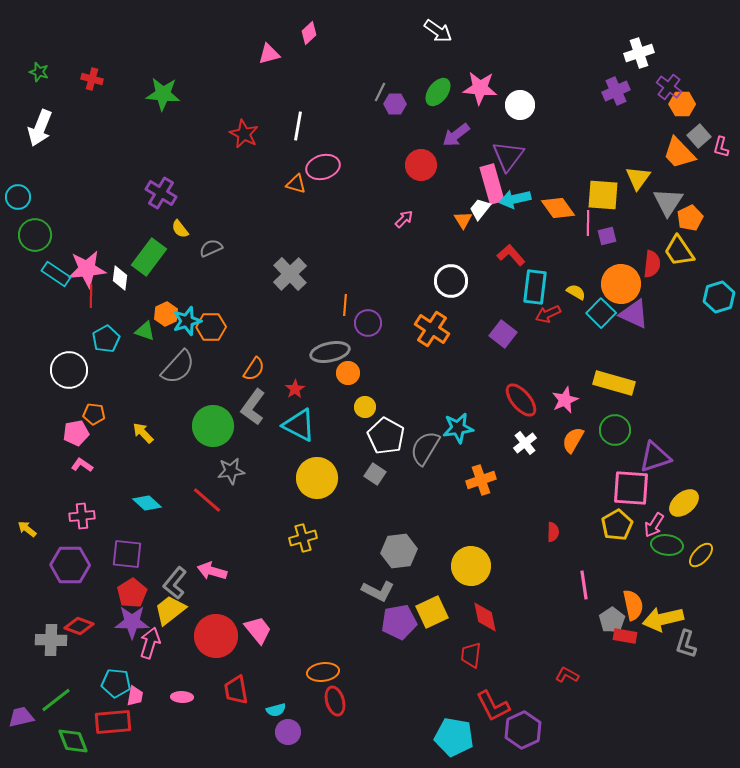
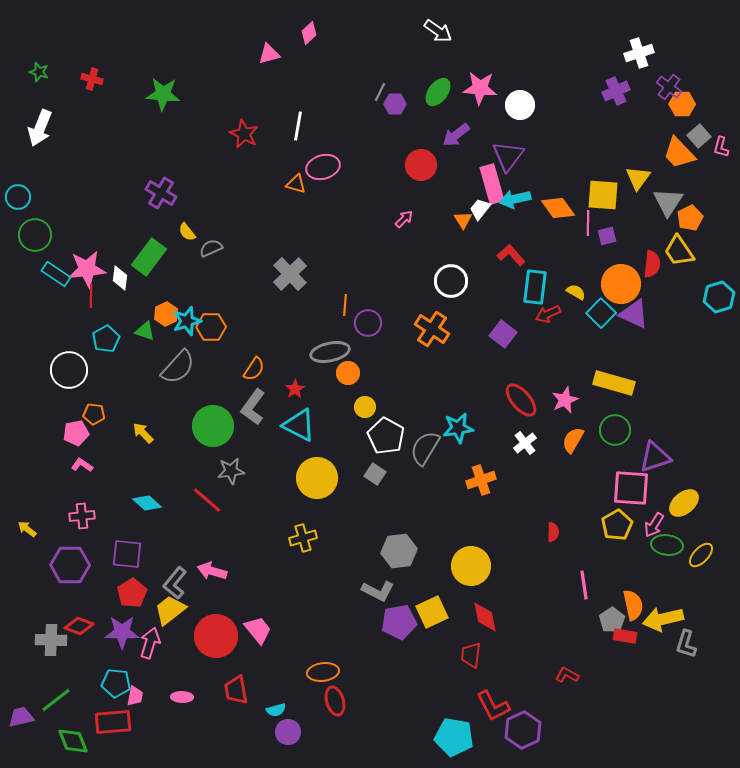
yellow semicircle at (180, 229): moved 7 px right, 3 px down
purple star at (132, 622): moved 10 px left, 10 px down
